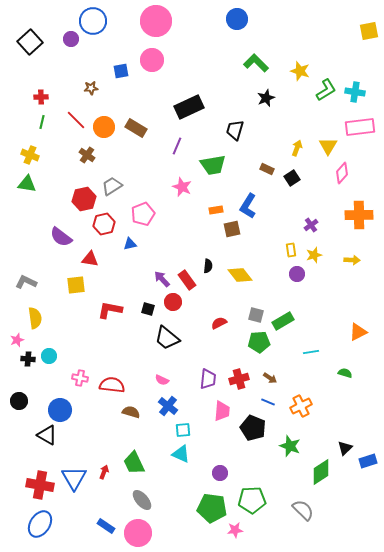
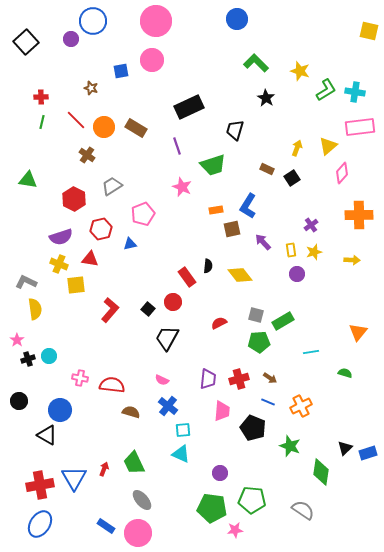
yellow square at (369, 31): rotated 24 degrees clockwise
black square at (30, 42): moved 4 px left
brown star at (91, 88): rotated 24 degrees clockwise
black star at (266, 98): rotated 18 degrees counterclockwise
purple line at (177, 146): rotated 42 degrees counterclockwise
yellow triangle at (328, 146): rotated 18 degrees clockwise
yellow cross at (30, 155): moved 29 px right, 109 px down
green trapezoid at (213, 165): rotated 8 degrees counterclockwise
green triangle at (27, 184): moved 1 px right, 4 px up
red hexagon at (84, 199): moved 10 px left; rotated 20 degrees counterclockwise
red hexagon at (104, 224): moved 3 px left, 5 px down
purple semicircle at (61, 237): rotated 55 degrees counterclockwise
yellow star at (314, 255): moved 3 px up
purple arrow at (162, 279): moved 101 px right, 37 px up
red rectangle at (187, 280): moved 3 px up
black square at (148, 309): rotated 24 degrees clockwise
red L-shape at (110, 310): rotated 120 degrees clockwise
yellow semicircle at (35, 318): moved 9 px up
orange triangle at (358, 332): rotated 24 degrees counterclockwise
black trapezoid at (167, 338): rotated 80 degrees clockwise
pink star at (17, 340): rotated 16 degrees counterclockwise
black cross at (28, 359): rotated 24 degrees counterclockwise
blue rectangle at (368, 461): moved 8 px up
red arrow at (104, 472): moved 3 px up
green diamond at (321, 472): rotated 48 degrees counterclockwise
red cross at (40, 485): rotated 20 degrees counterclockwise
green pentagon at (252, 500): rotated 8 degrees clockwise
gray semicircle at (303, 510): rotated 10 degrees counterclockwise
